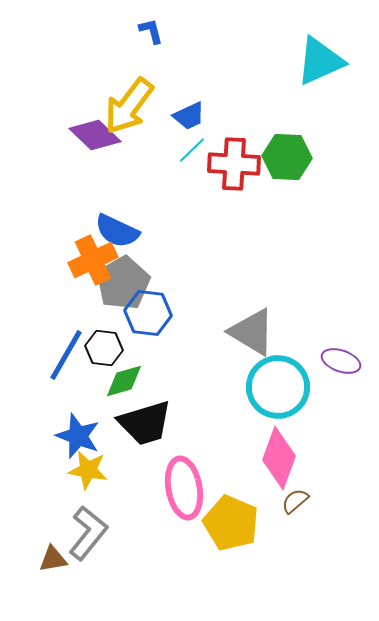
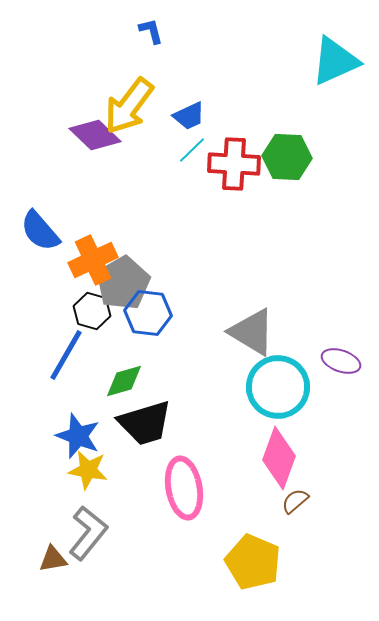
cyan triangle: moved 15 px right
blue semicircle: moved 77 px left; rotated 24 degrees clockwise
black hexagon: moved 12 px left, 37 px up; rotated 9 degrees clockwise
yellow pentagon: moved 22 px right, 39 px down
